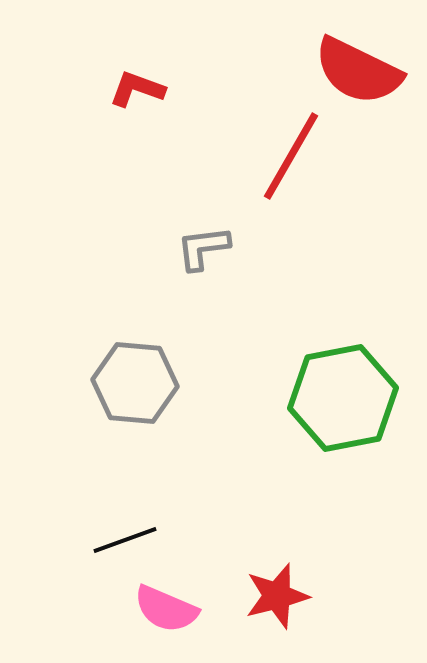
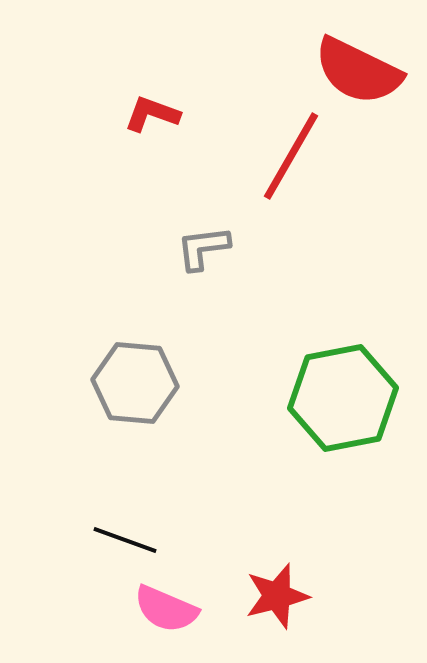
red L-shape: moved 15 px right, 25 px down
black line: rotated 40 degrees clockwise
